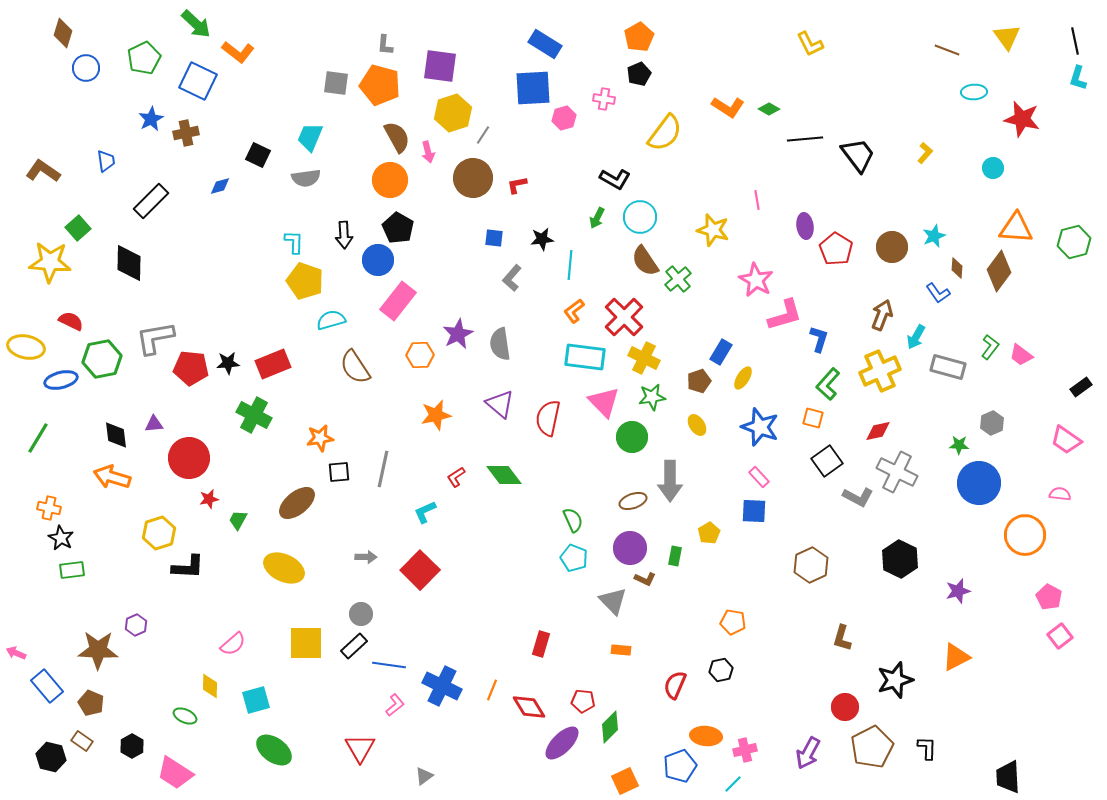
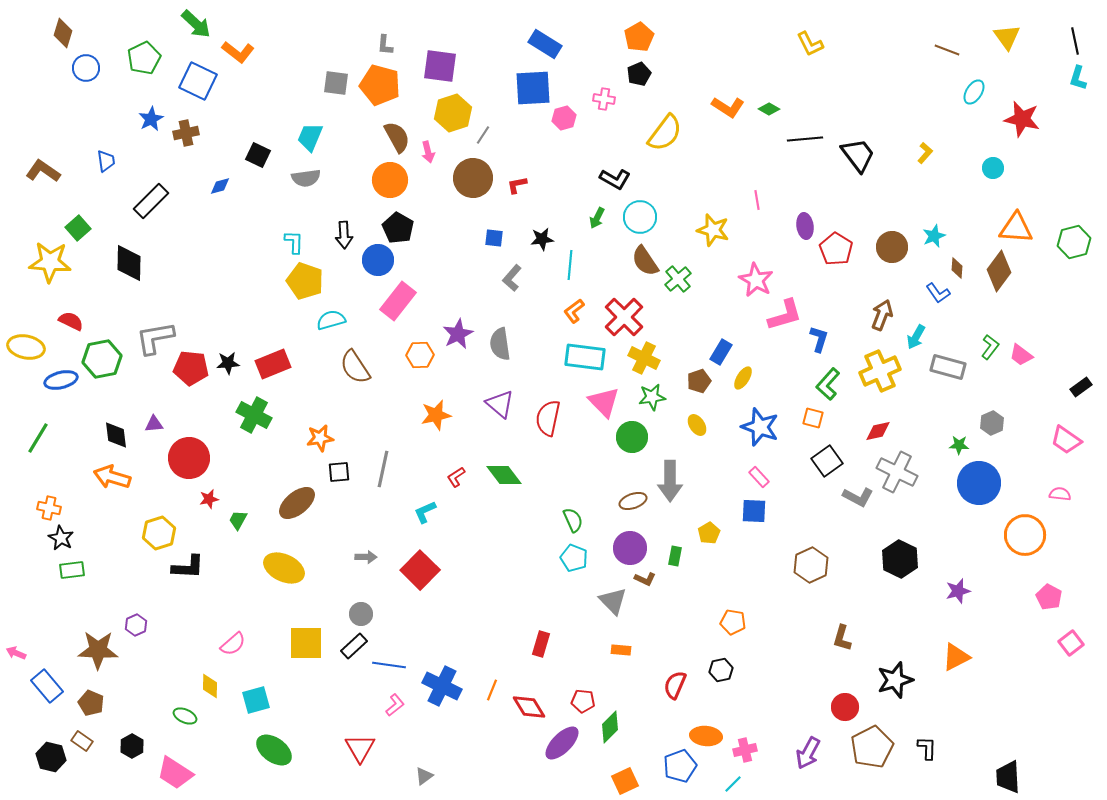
cyan ellipse at (974, 92): rotated 55 degrees counterclockwise
pink square at (1060, 636): moved 11 px right, 7 px down
